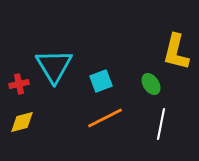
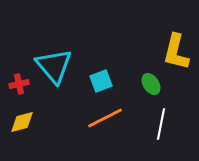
cyan triangle: rotated 9 degrees counterclockwise
